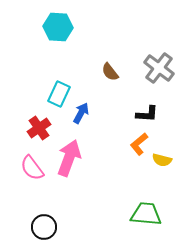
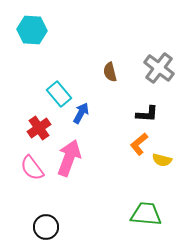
cyan hexagon: moved 26 px left, 3 px down
brown semicircle: rotated 24 degrees clockwise
cyan rectangle: rotated 65 degrees counterclockwise
black circle: moved 2 px right
